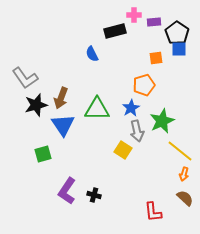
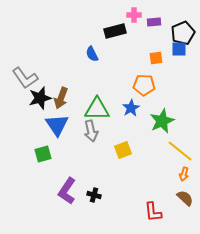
black pentagon: moved 6 px right; rotated 15 degrees clockwise
orange pentagon: rotated 20 degrees clockwise
black star: moved 4 px right, 7 px up
blue triangle: moved 6 px left
gray arrow: moved 46 px left
yellow square: rotated 36 degrees clockwise
